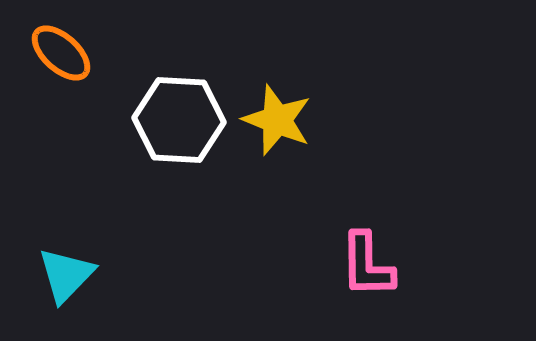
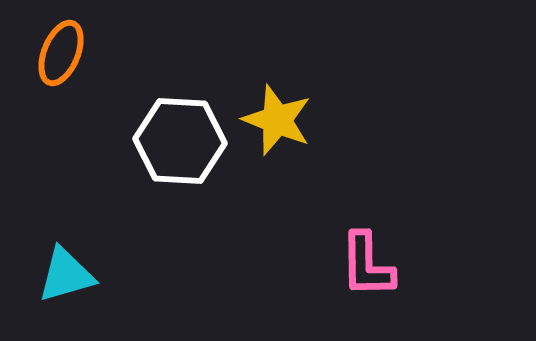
orange ellipse: rotated 70 degrees clockwise
white hexagon: moved 1 px right, 21 px down
cyan triangle: rotated 30 degrees clockwise
